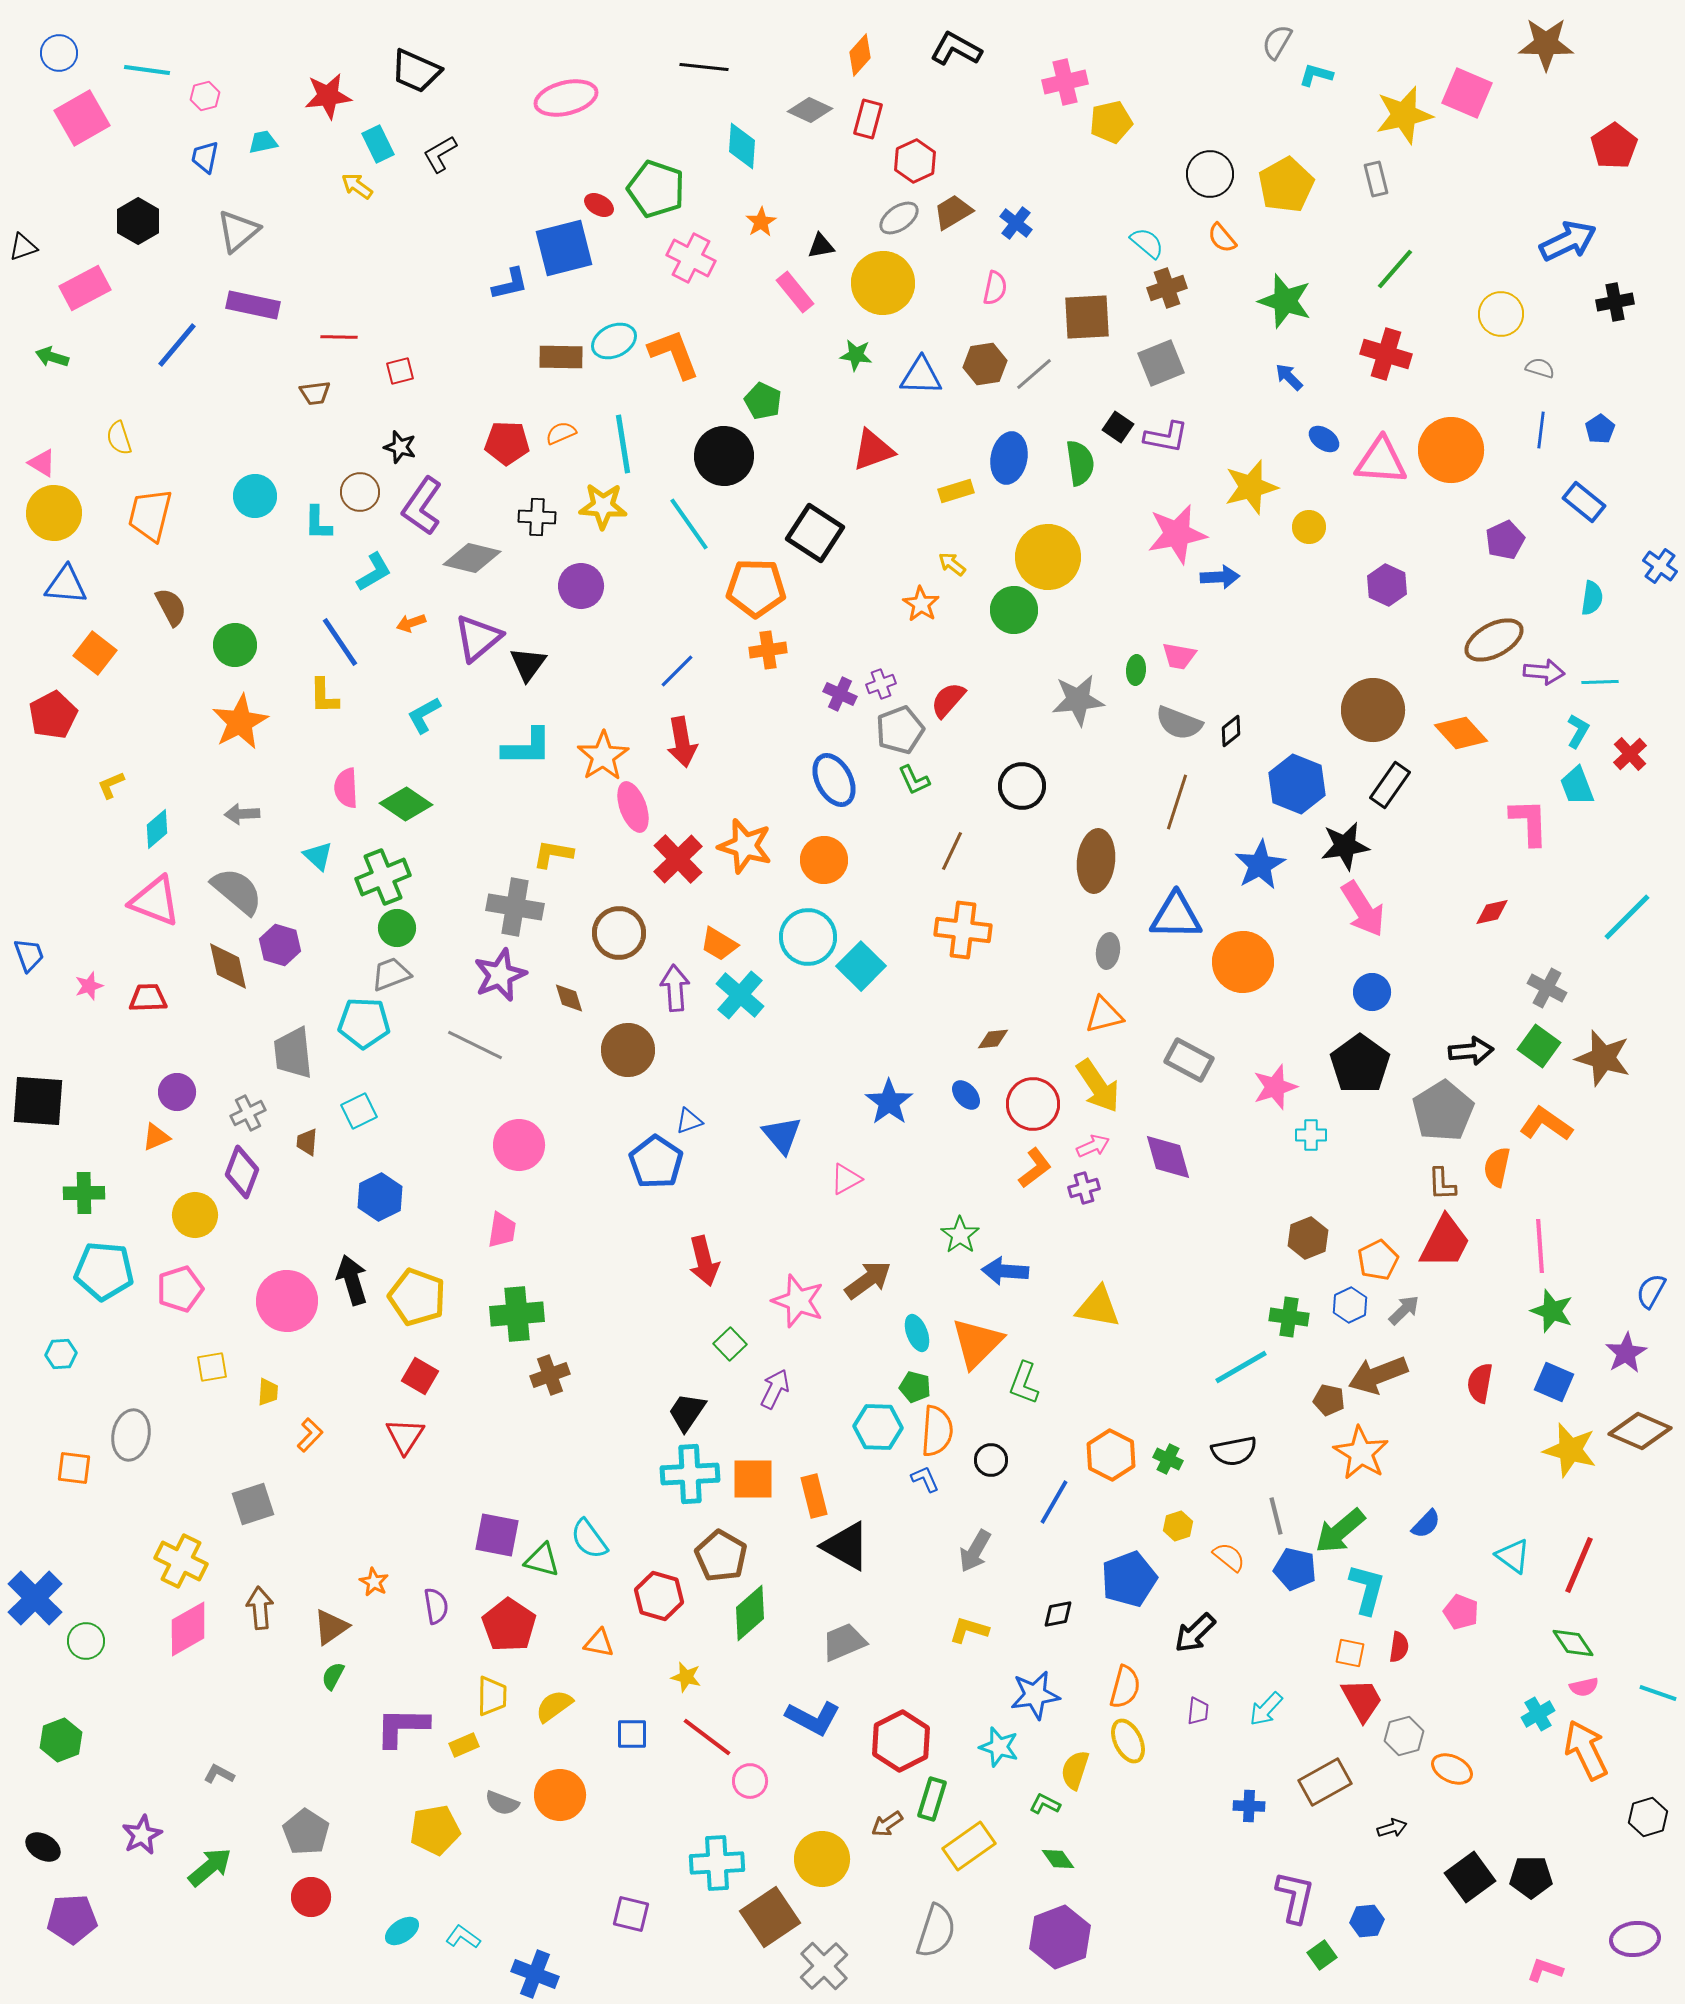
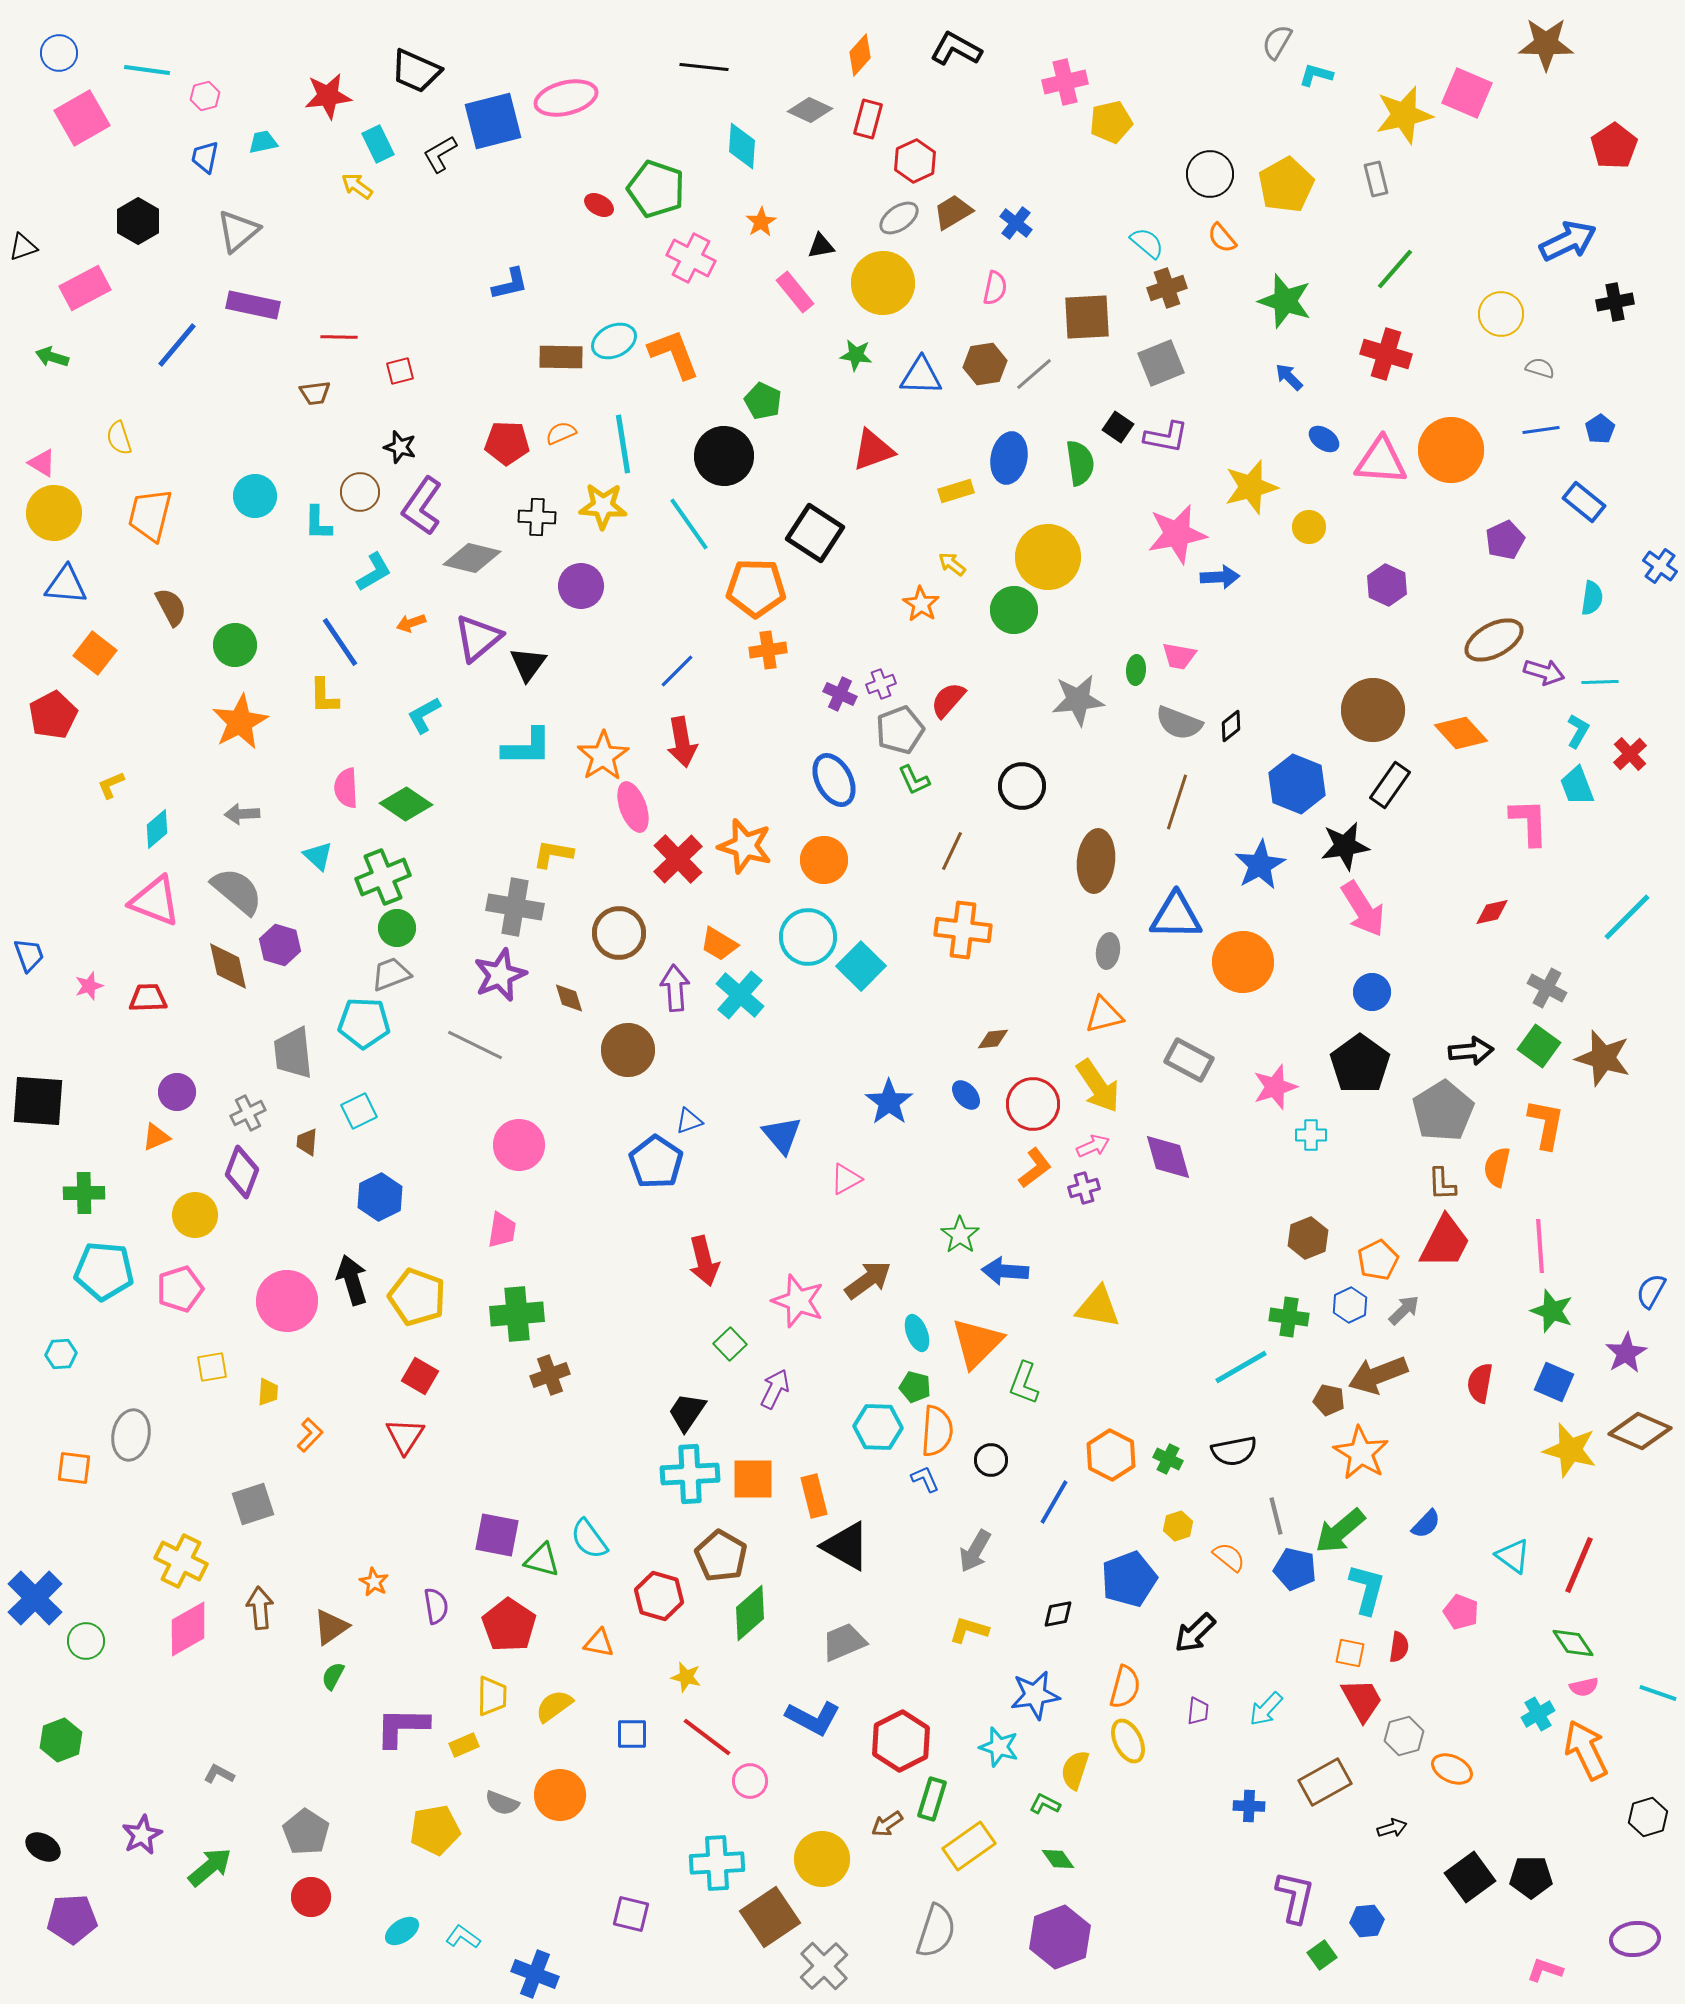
blue square at (564, 248): moved 71 px left, 127 px up
blue line at (1541, 430): rotated 75 degrees clockwise
purple arrow at (1544, 672): rotated 12 degrees clockwise
black diamond at (1231, 731): moved 5 px up
orange L-shape at (1546, 1124): rotated 66 degrees clockwise
